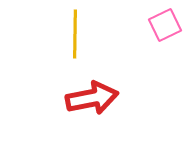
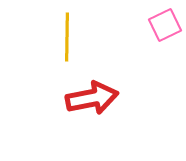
yellow line: moved 8 px left, 3 px down
